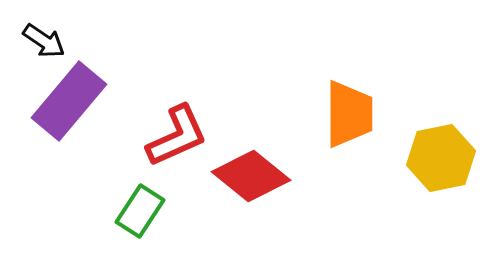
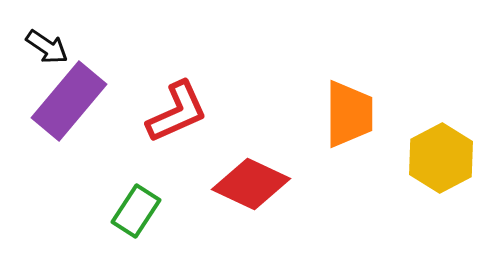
black arrow: moved 3 px right, 6 px down
red L-shape: moved 24 px up
yellow hexagon: rotated 16 degrees counterclockwise
red diamond: moved 8 px down; rotated 14 degrees counterclockwise
green rectangle: moved 4 px left
